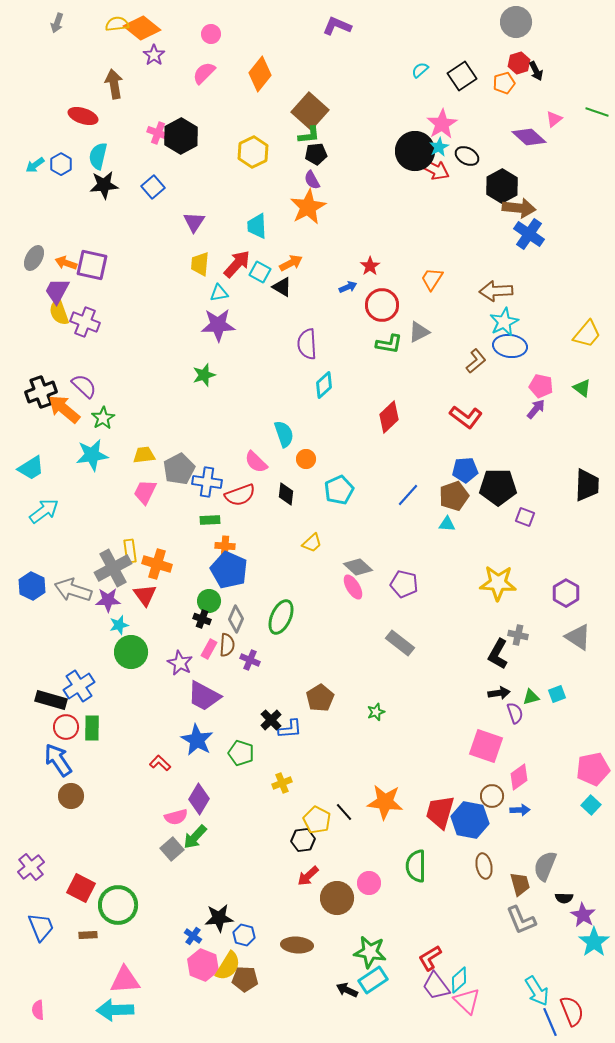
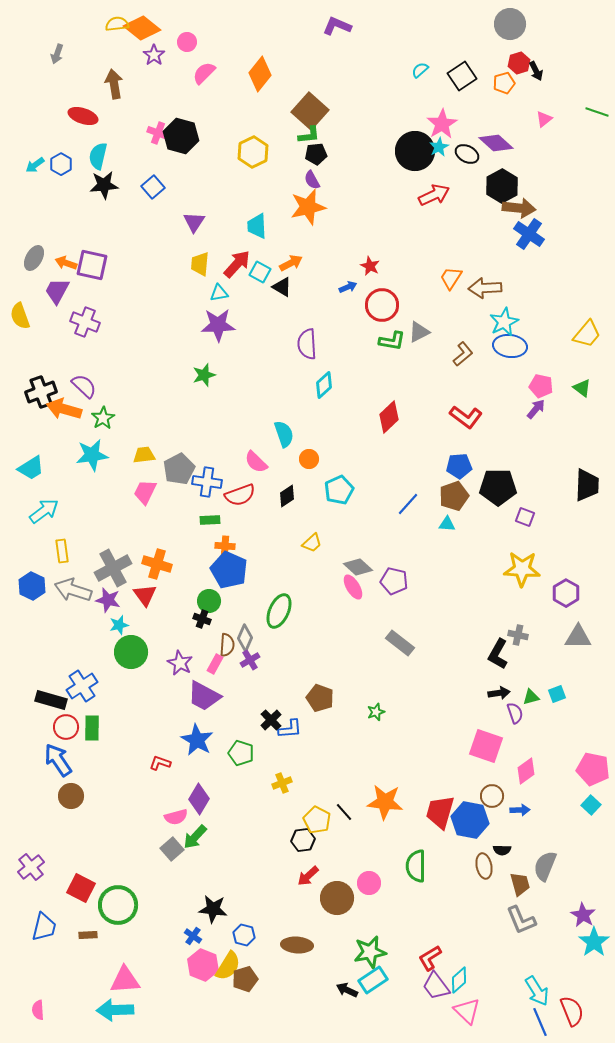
gray circle at (516, 22): moved 6 px left, 2 px down
gray arrow at (57, 23): moved 31 px down
pink circle at (211, 34): moved 24 px left, 8 px down
pink triangle at (554, 119): moved 10 px left
black hexagon at (181, 136): rotated 16 degrees counterclockwise
purple diamond at (529, 137): moved 33 px left, 6 px down
black ellipse at (467, 156): moved 2 px up
red arrow at (434, 169): moved 26 px down; rotated 52 degrees counterclockwise
orange star at (308, 207): rotated 15 degrees clockwise
red star at (370, 266): rotated 12 degrees counterclockwise
orange trapezoid at (432, 279): moved 19 px right, 1 px up
brown arrow at (496, 291): moved 11 px left, 3 px up
yellow semicircle at (59, 312): moved 39 px left, 4 px down
green L-shape at (389, 344): moved 3 px right, 3 px up
brown L-shape at (476, 361): moved 13 px left, 7 px up
orange arrow at (64, 409): rotated 24 degrees counterclockwise
orange circle at (306, 459): moved 3 px right
blue pentagon at (465, 470): moved 6 px left, 4 px up
black diamond at (286, 494): moved 1 px right, 2 px down; rotated 50 degrees clockwise
blue line at (408, 495): moved 9 px down
yellow rectangle at (130, 551): moved 68 px left
yellow star at (498, 583): moved 24 px right, 14 px up
purple pentagon at (404, 584): moved 10 px left, 3 px up
purple star at (108, 600): rotated 15 degrees clockwise
green ellipse at (281, 617): moved 2 px left, 6 px up
gray diamond at (236, 619): moved 9 px right, 19 px down
gray triangle at (578, 637): rotated 32 degrees counterclockwise
pink rectangle at (209, 649): moved 6 px right, 15 px down
purple cross at (250, 660): rotated 36 degrees clockwise
blue cross at (79, 686): moved 3 px right
brown pentagon at (320, 698): rotated 20 degrees counterclockwise
red L-shape at (160, 763): rotated 25 degrees counterclockwise
pink pentagon at (593, 769): rotated 24 degrees clockwise
pink diamond at (519, 777): moved 7 px right, 6 px up
black semicircle at (564, 898): moved 62 px left, 48 px up
black star at (219, 918): moved 6 px left, 9 px up; rotated 12 degrees clockwise
blue trapezoid at (41, 927): moved 3 px right; rotated 36 degrees clockwise
green star at (370, 952): rotated 20 degrees counterclockwise
brown pentagon at (245, 979): rotated 20 degrees counterclockwise
pink triangle at (467, 1001): moved 10 px down
blue line at (550, 1022): moved 10 px left
